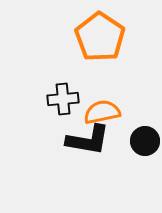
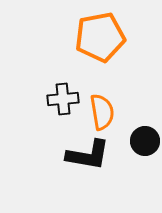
orange pentagon: rotated 27 degrees clockwise
orange semicircle: rotated 93 degrees clockwise
black L-shape: moved 15 px down
